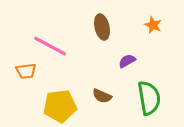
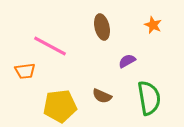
orange trapezoid: moved 1 px left
